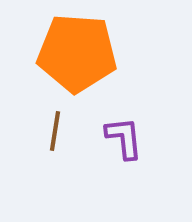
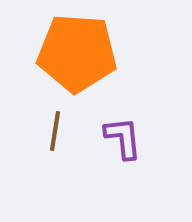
purple L-shape: moved 1 px left
